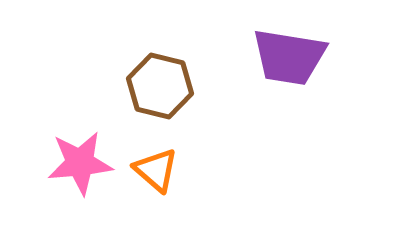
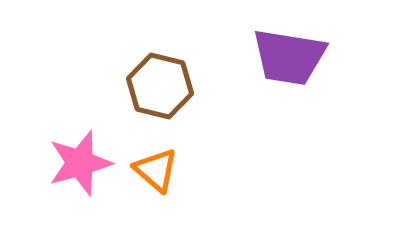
pink star: rotated 10 degrees counterclockwise
